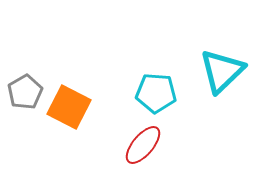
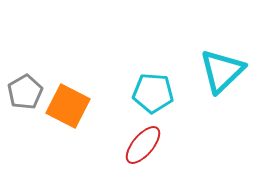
cyan pentagon: moved 3 px left
orange square: moved 1 px left, 1 px up
